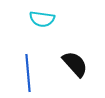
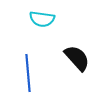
black semicircle: moved 2 px right, 6 px up
